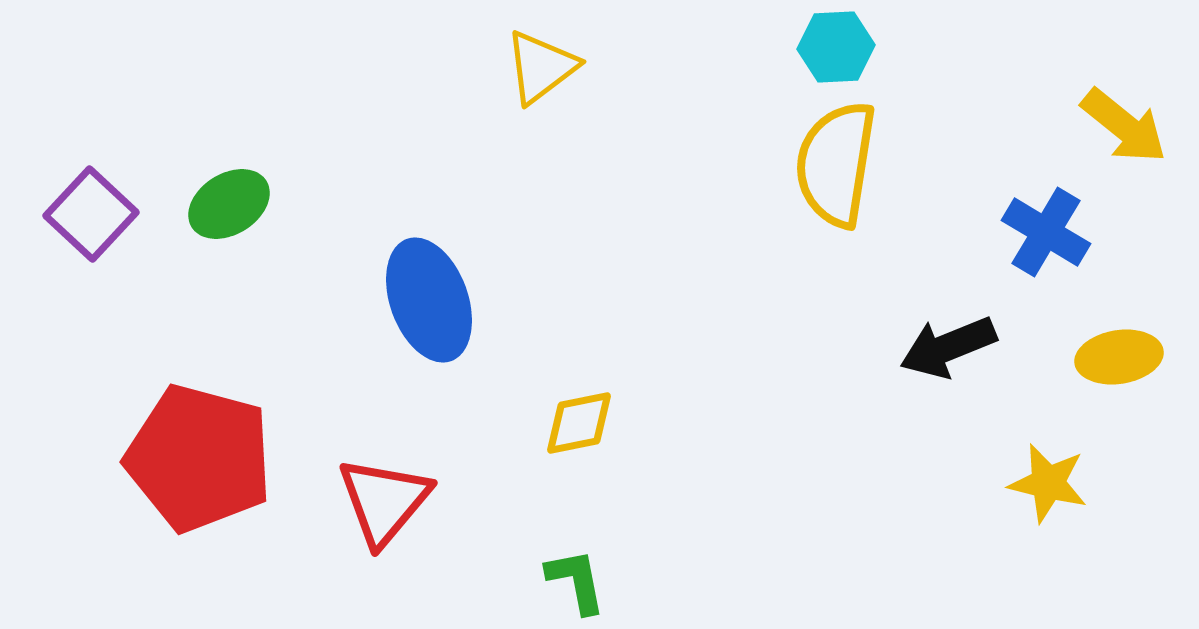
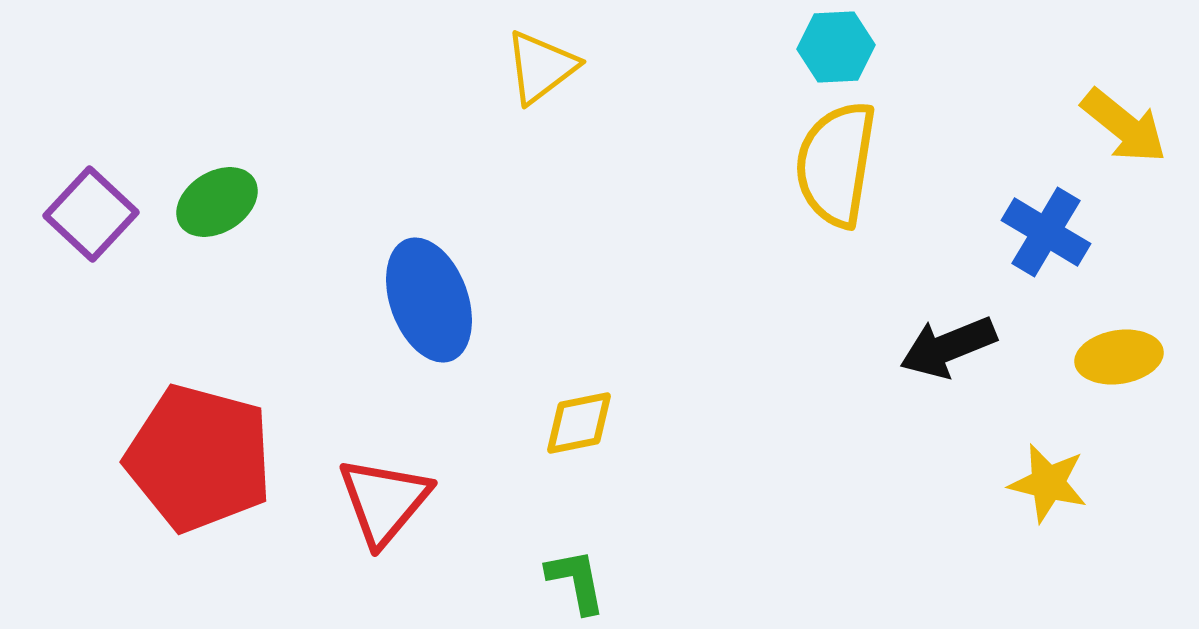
green ellipse: moved 12 px left, 2 px up
